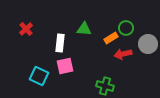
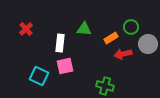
green circle: moved 5 px right, 1 px up
